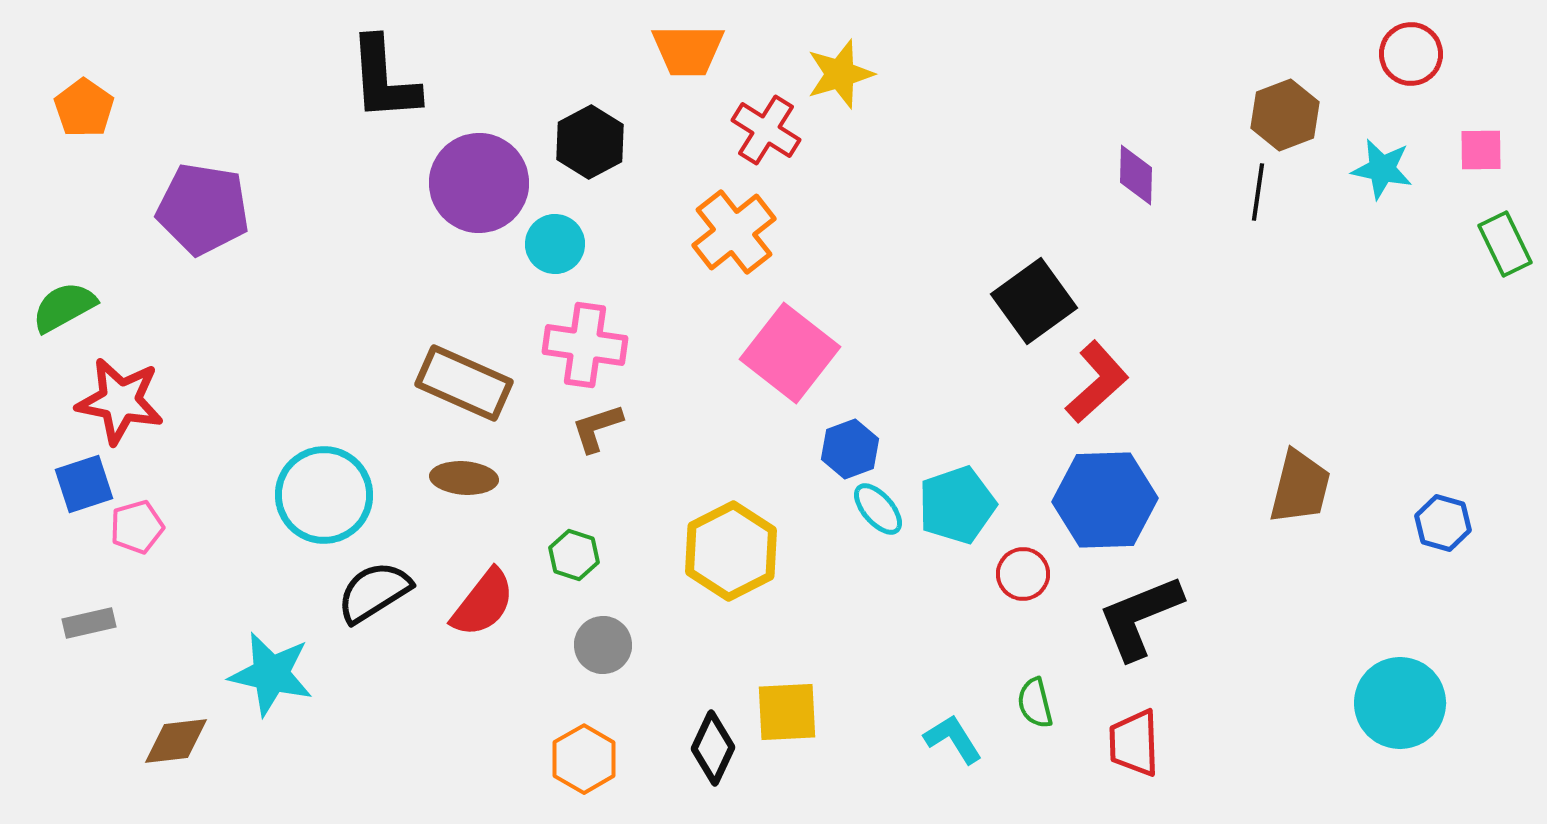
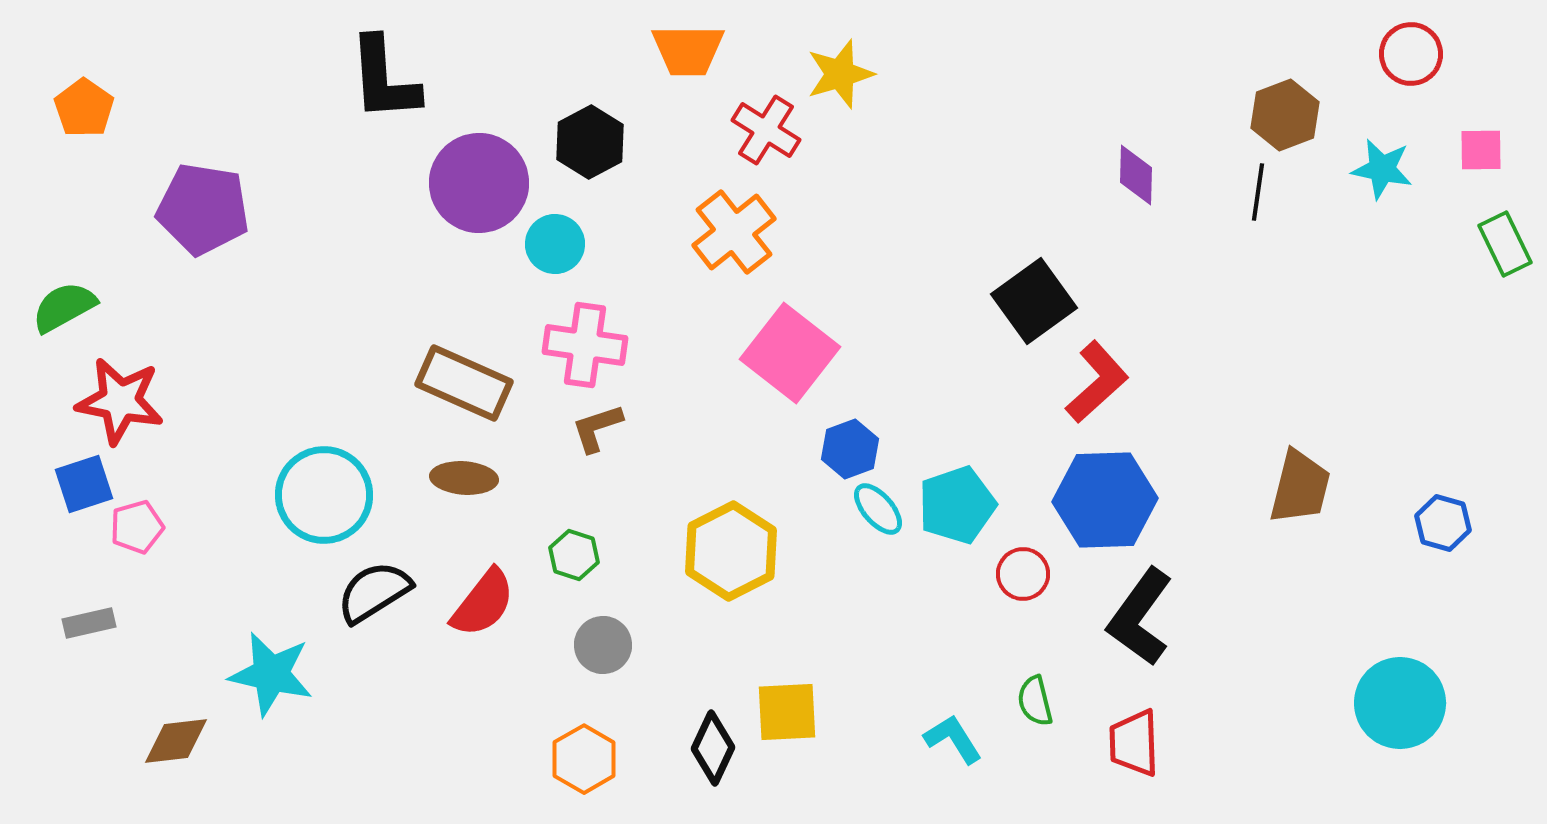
black L-shape at (1140, 617): rotated 32 degrees counterclockwise
green semicircle at (1035, 703): moved 2 px up
